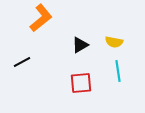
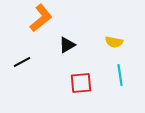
black triangle: moved 13 px left
cyan line: moved 2 px right, 4 px down
